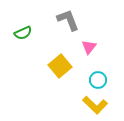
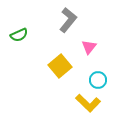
gray L-shape: rotated 60 degrees clockwise
green semicircle: moved 4 px left, 2 px down
yellow L-shape: moved 7 px left, 2 px up
